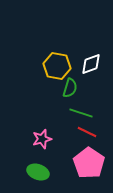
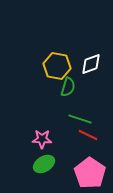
green semicircle: moved 2 px left, 1 px up
green line: moved 1 px left, 6 px down
red line: moved 1 px right, 3 px down
pink star: rotated 18 degrees clockwise
pink pentagon: moved 1 px right, 10 px down
green ellipse: moved 6 px right, 8 px up; rotated 50 degrees counterclockwise
